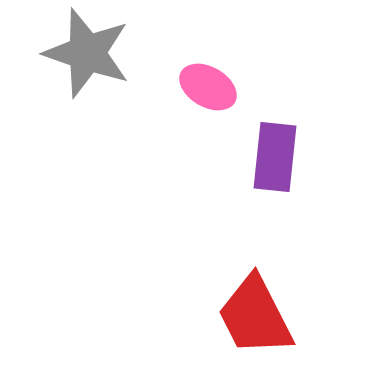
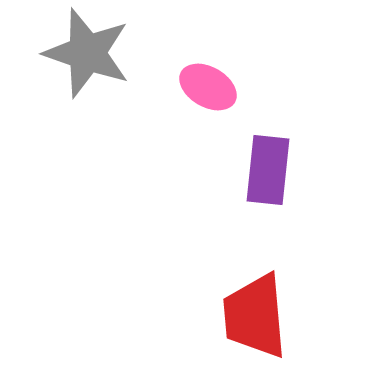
purple rectangle: moved 7 px left, 13 px down
red trapezoid: rotated 22 degrees clockwise
